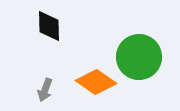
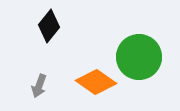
black diamond: rotated 40 degrees clockwise
gray arrow: moved 6 px left, 4 px up
